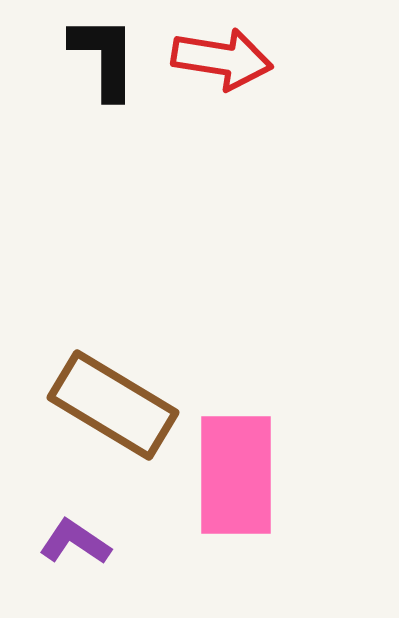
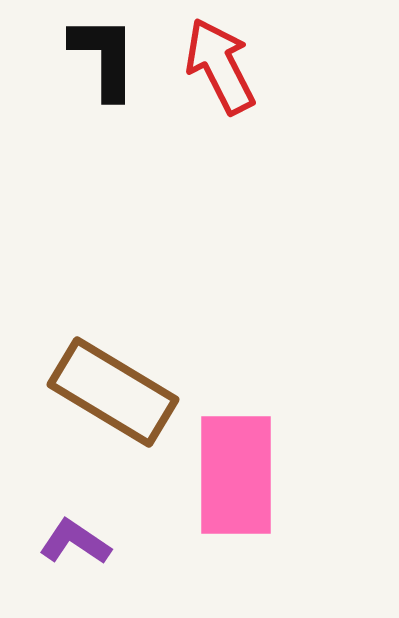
red arrow: moved 2 px left, 7 px down; rotated 126 degrees counterclockwise
brown rectangle: moved 13 px up
